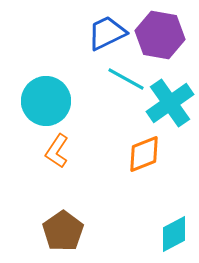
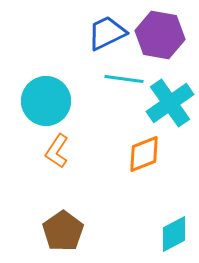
cyan line: moved 2 px left; rotated 21 degrees counterclockwise
